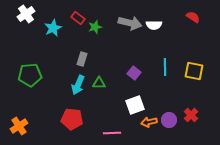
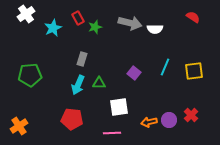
red rectangle: rotated 24 degrees clockwise
white semicircle: moved 1 px right, 4 px down
cyan line: rotated 24 degrees clockwise
yellow square: rotated 18 degrees counterclockwise
white square: moved 16 px left, 2 px down; rotated 12 degrees clockwise
